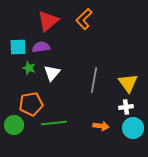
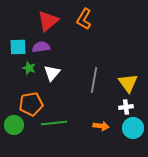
orange L-shape: rotated 15 degrees counterclockwise
